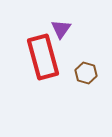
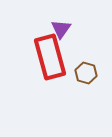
red rectangle: moved 7 px right
